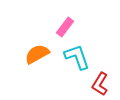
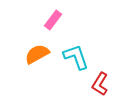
pink rectangle: moved 12 px left, 7 px up
cyan L-shape: moved 1 px left
